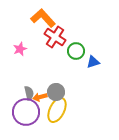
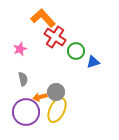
gray semicircle: moved 6 px left, 14 px up
